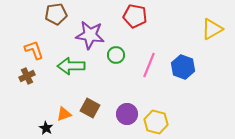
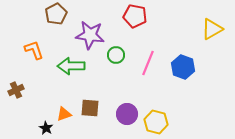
brown pentagon: rotated 20 degrees counterclockwise
pink line: moved 1 px left, 2 px up
brown cross: moved 11 px left, 14 px down
brown square: rotated 24 degrees counterclockwise
